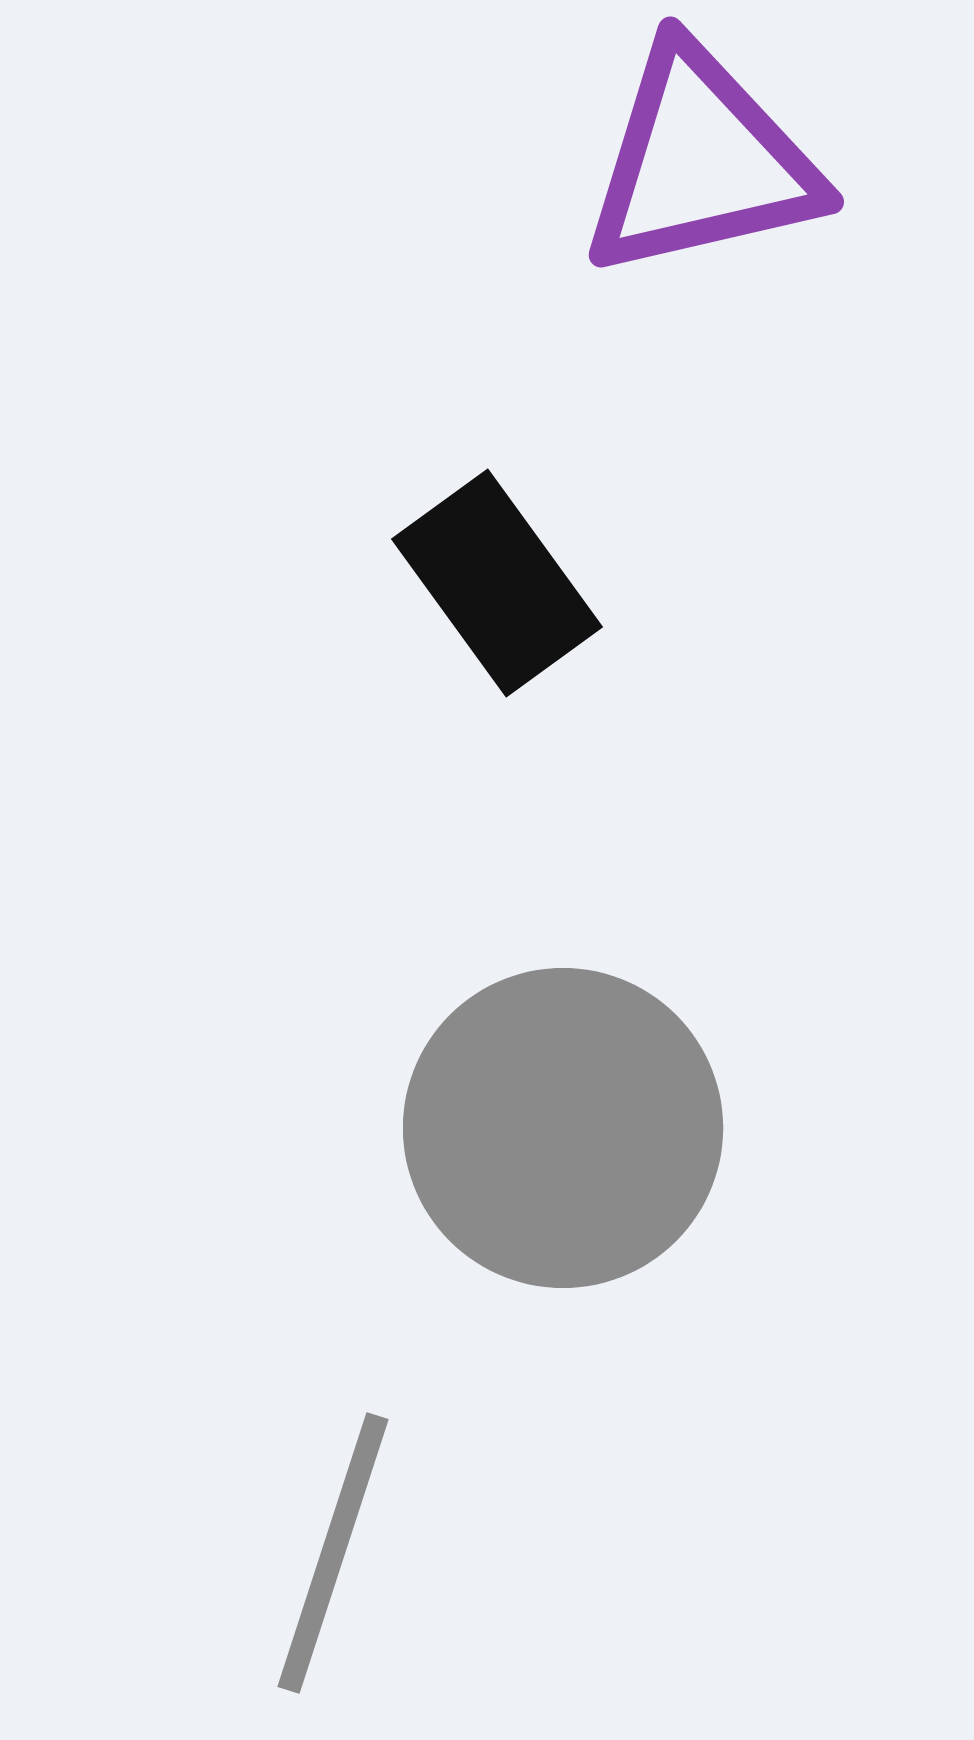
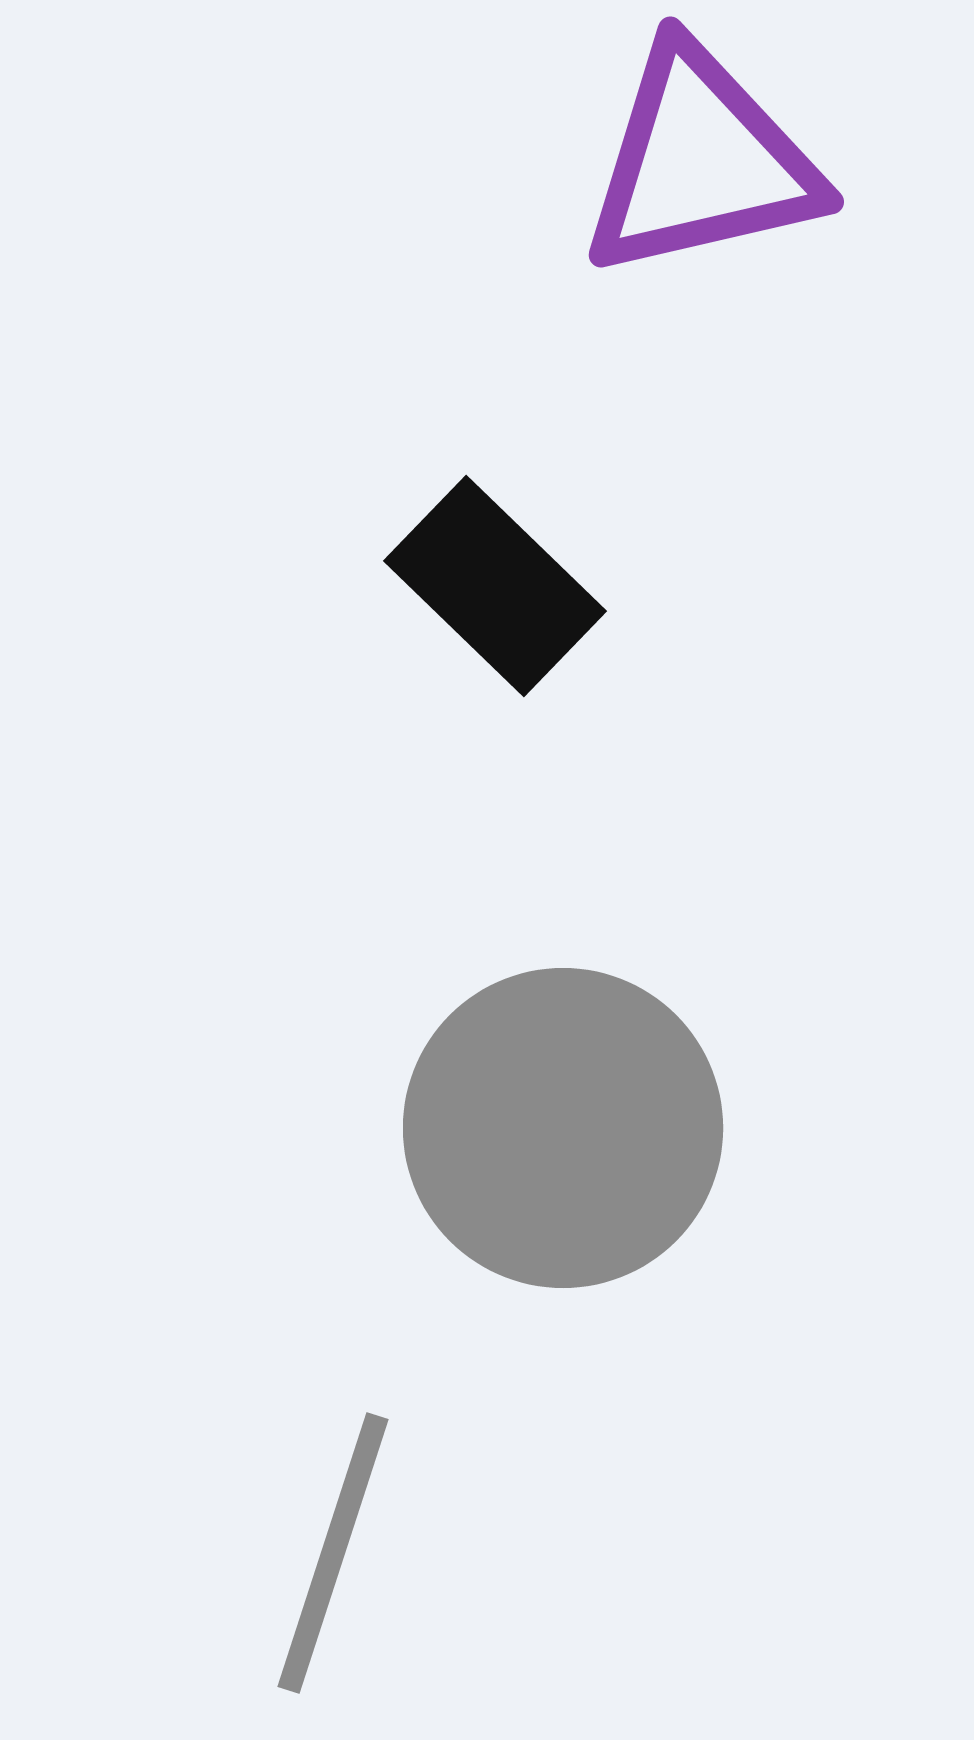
black rectangle: moved 2 px left, 3 px down; rotated 10 degrees counterclockwise
